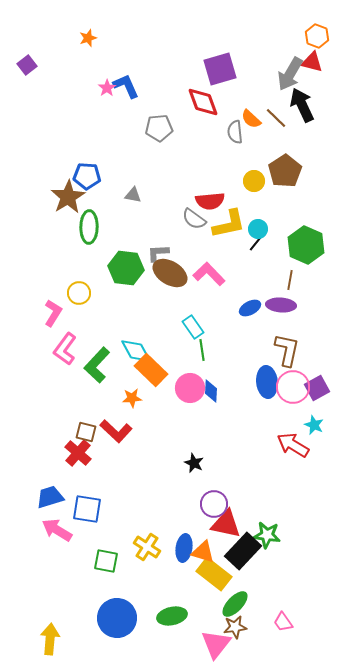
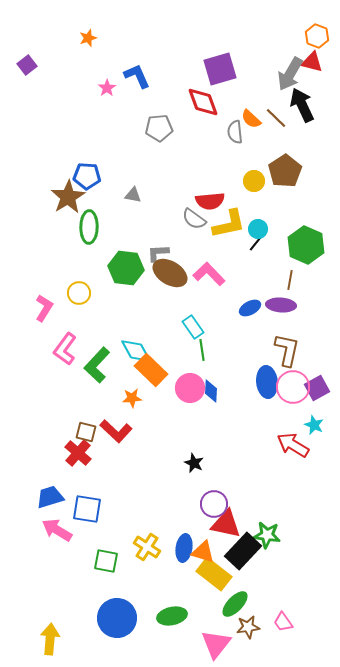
blue L-shape at (126, 86): moved 11 px right, 10 px up
pink L-shape at (53, 313): moved 9 px left, 5 px up
brown star at (235, 627): moved 13 px right
